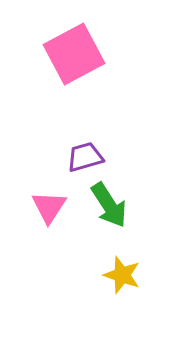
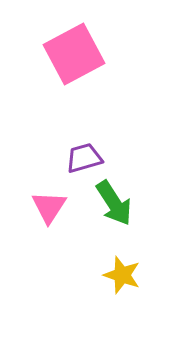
purple trapezoid: moved 1 px left, 1 px down
green arrow: moved 5 px right, 2 px up
